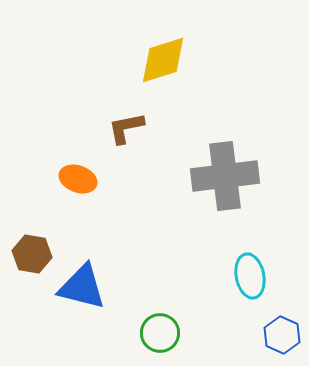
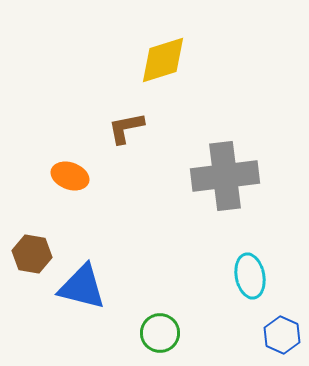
orange ellipse: moved 8 px left, 3 px up
